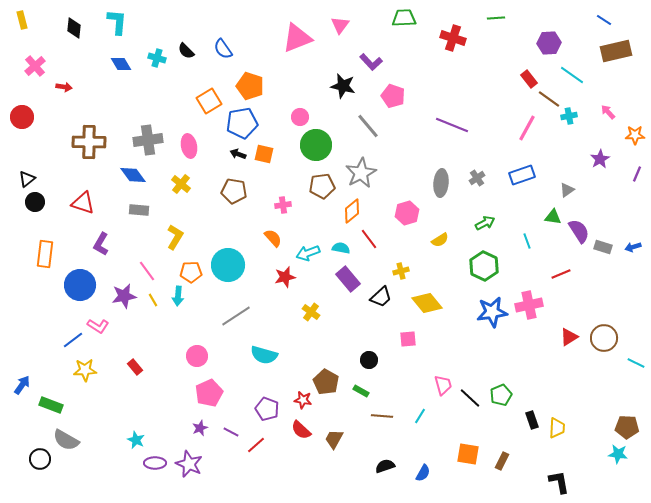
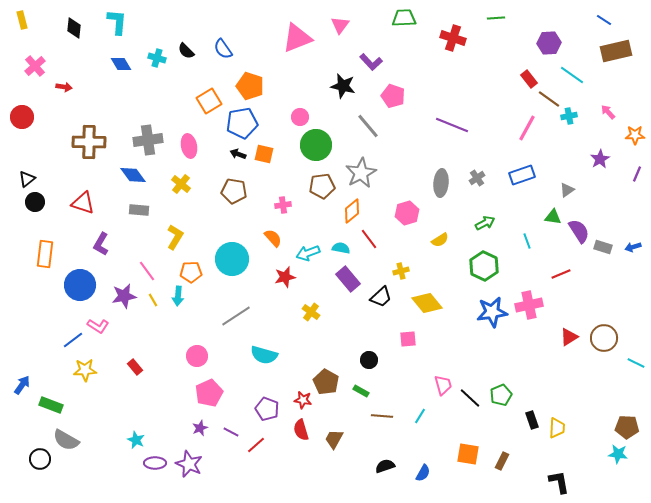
cyan circle at (228, 265): moved 4 px right, 6 px up
red semicircle at (301, 430): rotated 30 degrees clockwise
